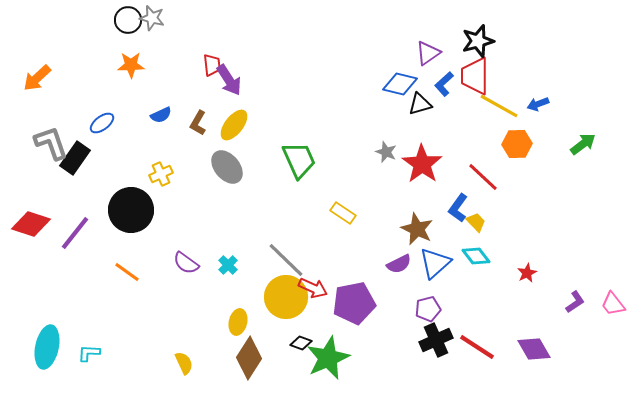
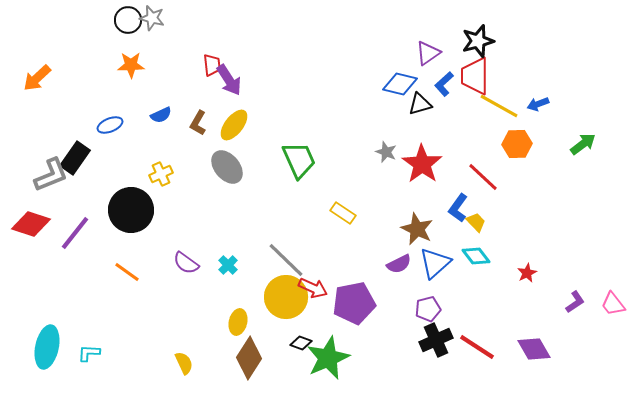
blue ellipse at (102, 123): moved 8 px right, 2 px down; rotated 15 degrees clockwise
gray L-shape at (51, 143): moved 32 px down; rotated 87 degrees clockwise
